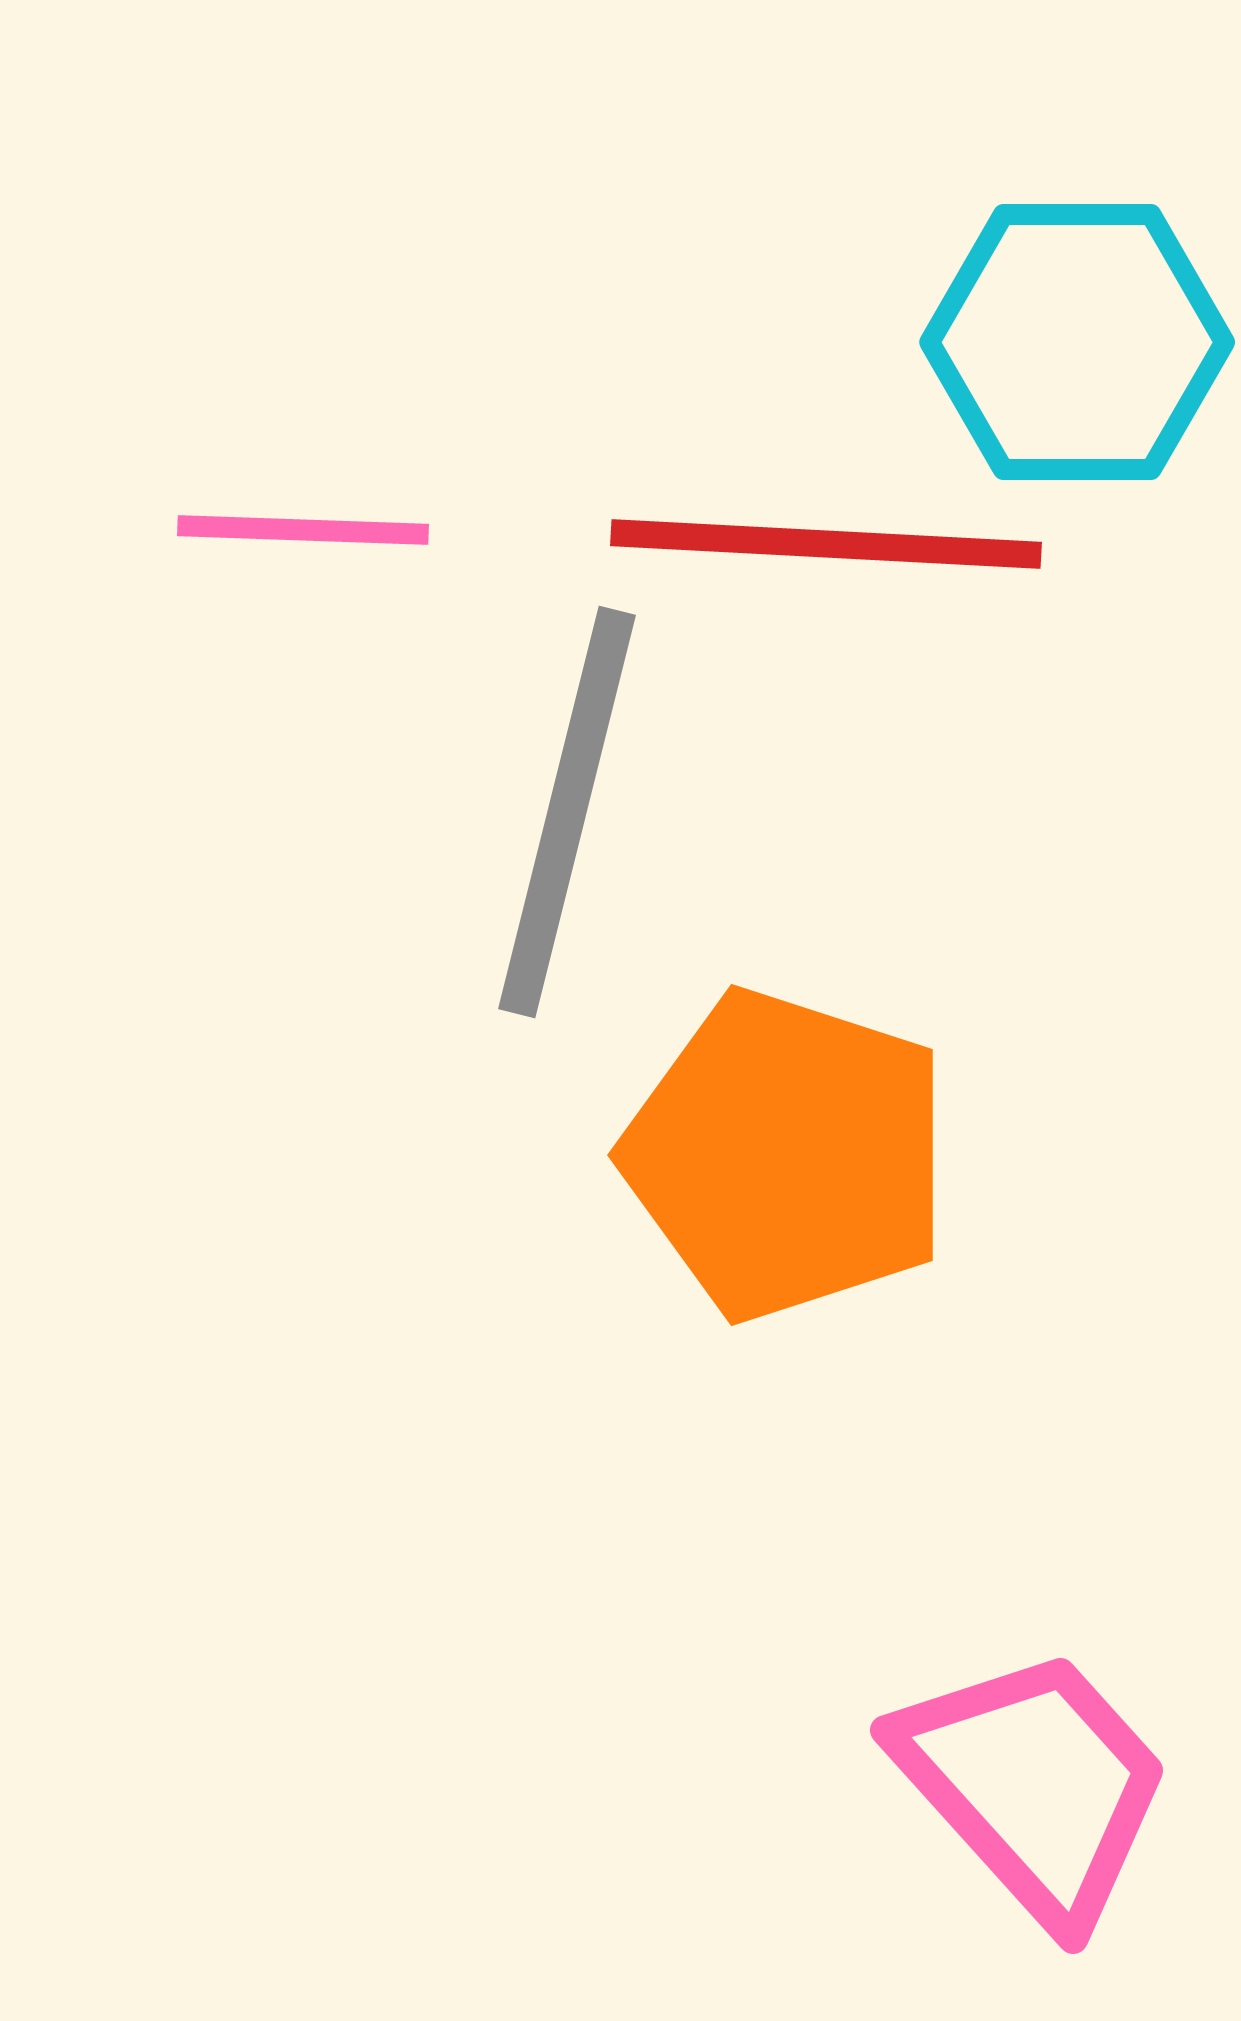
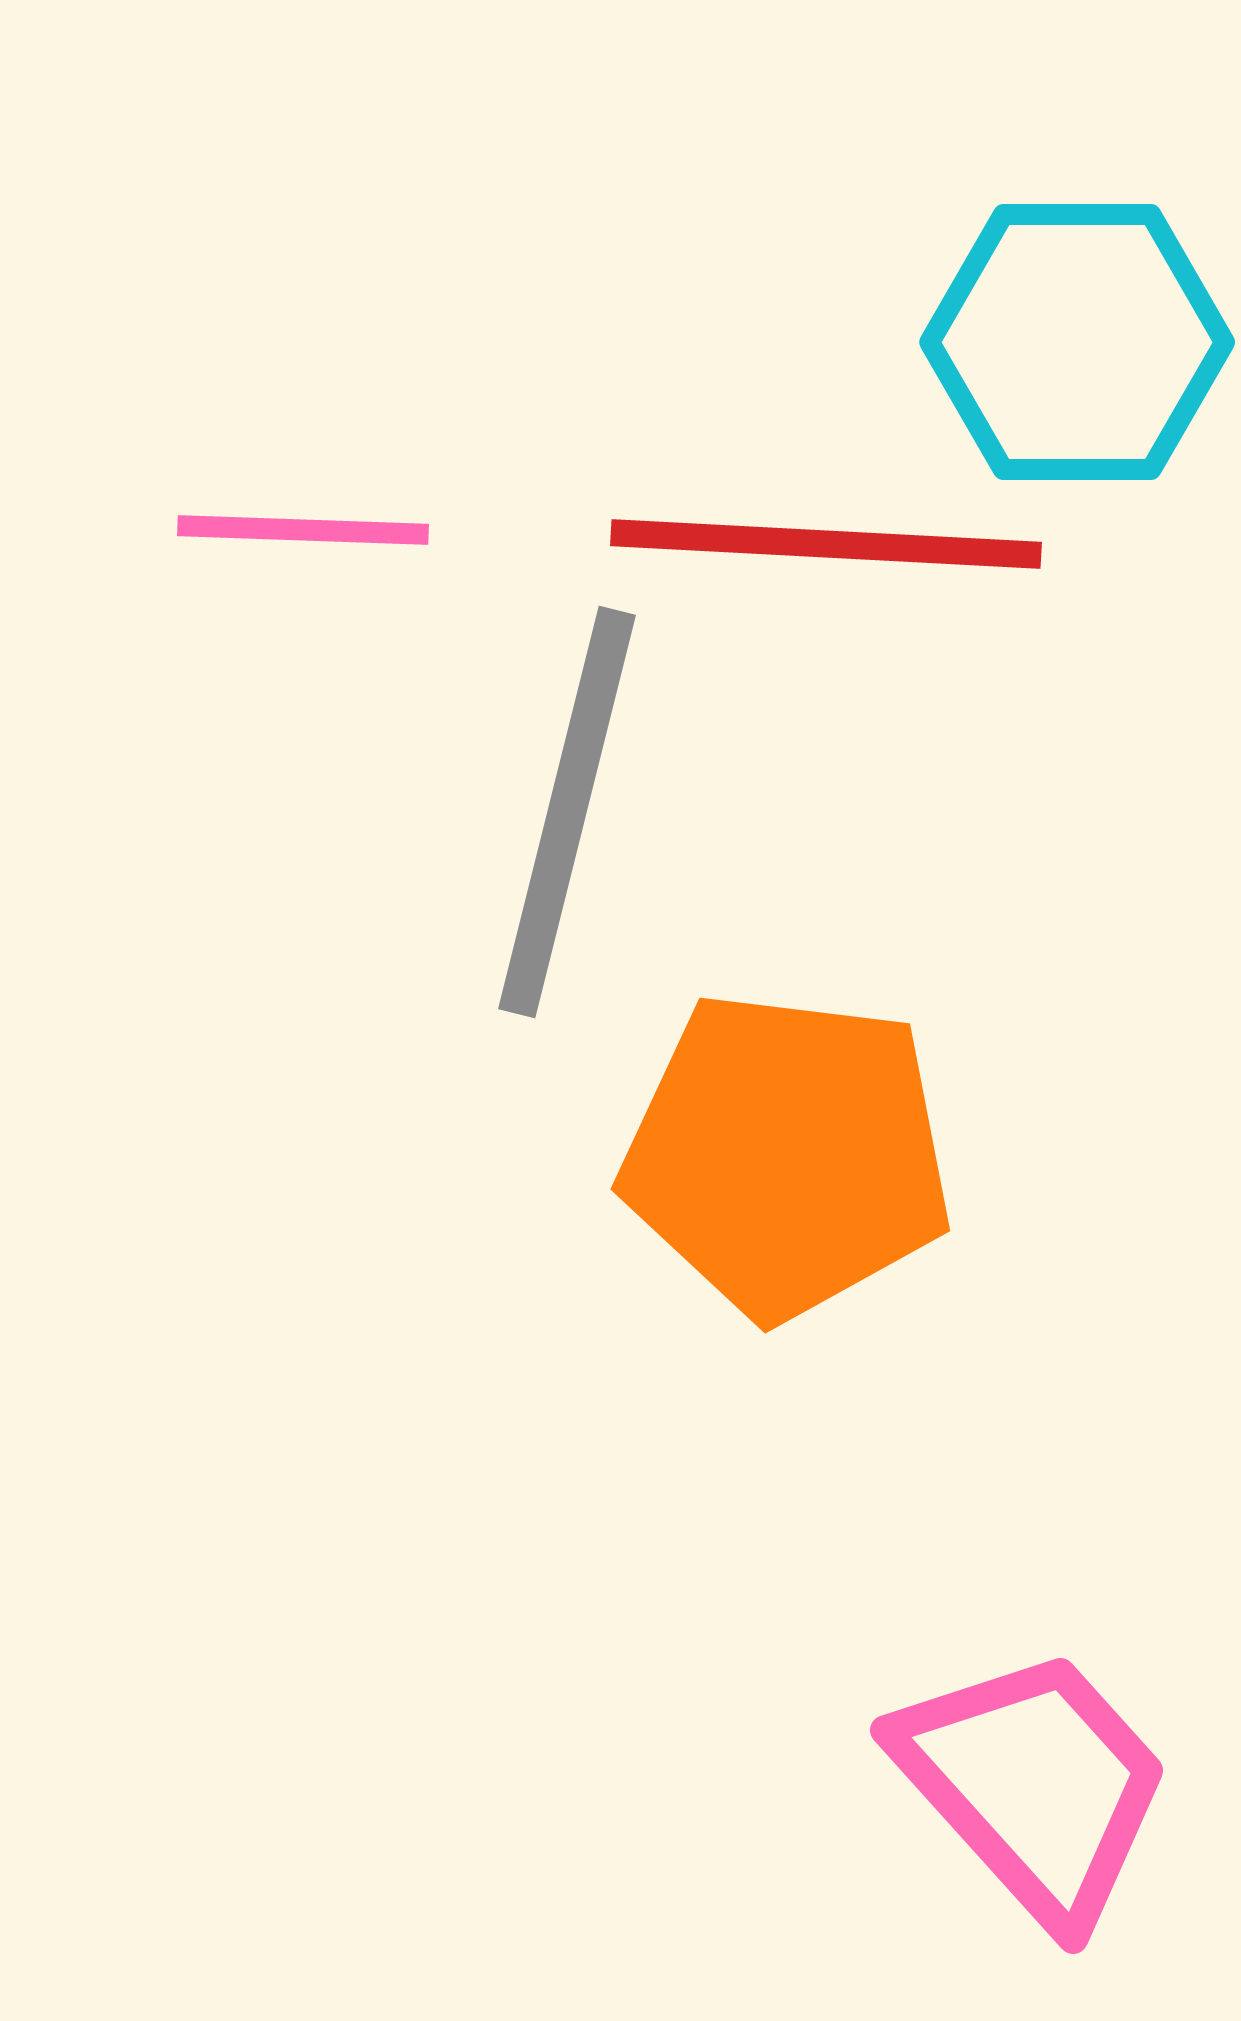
orange pentagon: rotated 11 degrees counterclockwise
